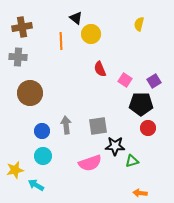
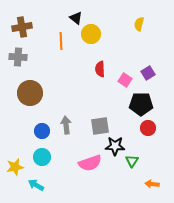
red semicircle: rotated 21 degrees clockwise
purple square: moved 6 px left, 8 px up
gray square: moved 2 px right
cyan circle: moved 1 px left, 1 px down
green triangle: rotated 40 degrees counterclockwise
yellow star: moved 3 px up
orange arrow: moved 12 px right, 9 px up
